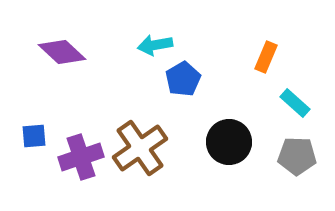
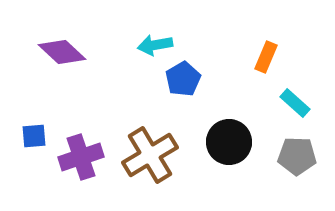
brown cross: moved 10 px right, 7 px down; rotated 4 degrees clockwise
